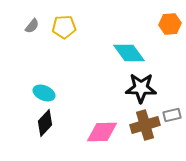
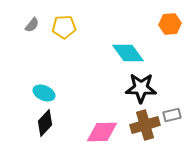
gray semicircle: moved 1 px up
cyan diamond: moved 1 px left
